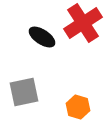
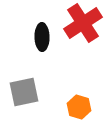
black ellipse: rotated 56 degrees clockwise
orange hexagon: moved 1 px right
